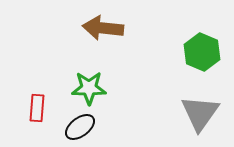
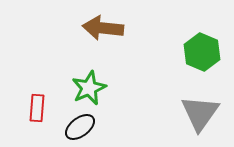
green star: rotated 24 degrees counterclockwise
